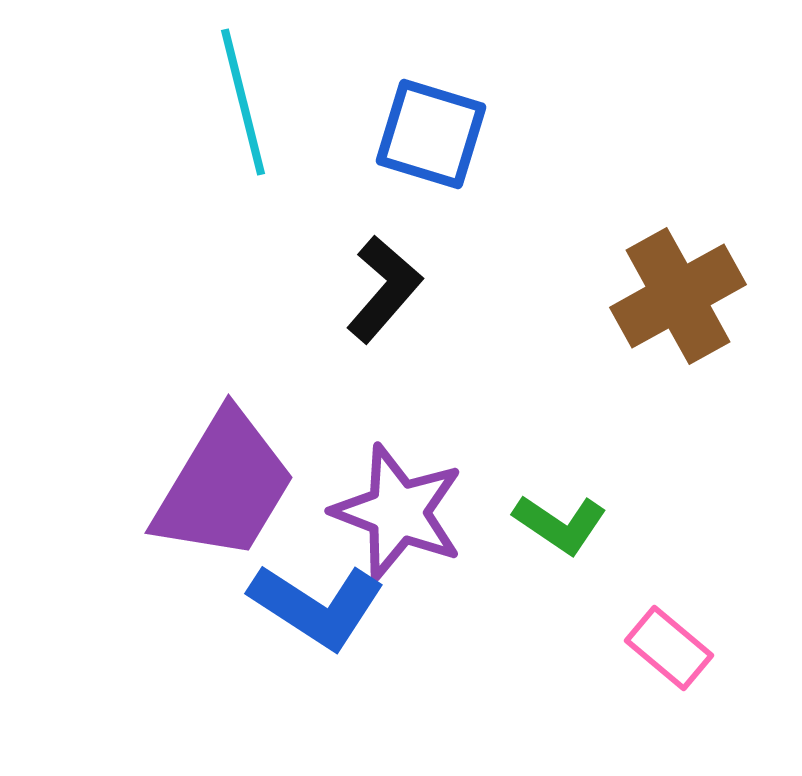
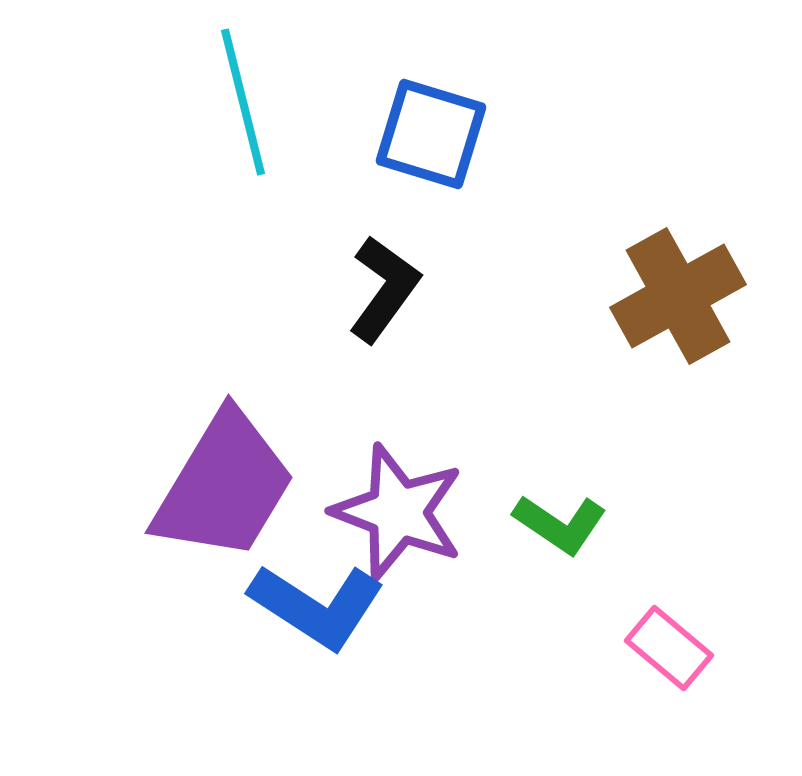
black L-shape: rotated 5 degrees counterclockwise
